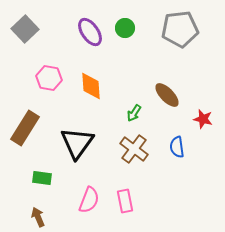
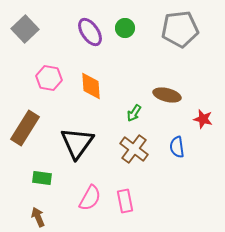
brown ellipse: rotated 32 degrees counterclockwise
pink semicircle: moved 1 px right, 2 px up; rotated 8 degrees clockwise
